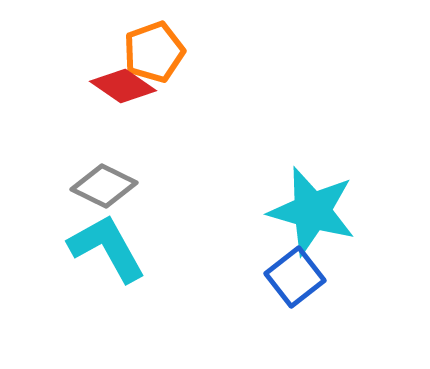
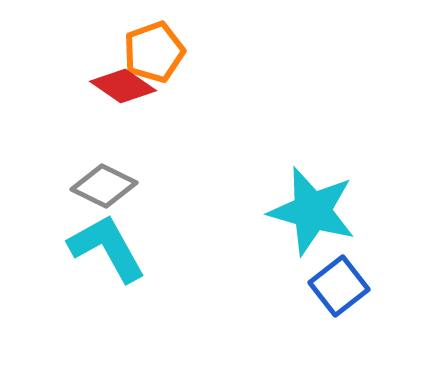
blue square: moved 44 px right, 9 px down
